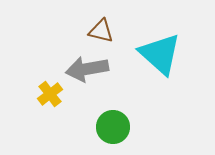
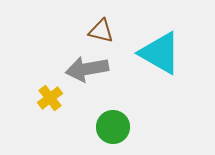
cyan triangle: moved 1 px up; rotated 12 degrees counterclockwise
yellow cross: moved 4 px down
